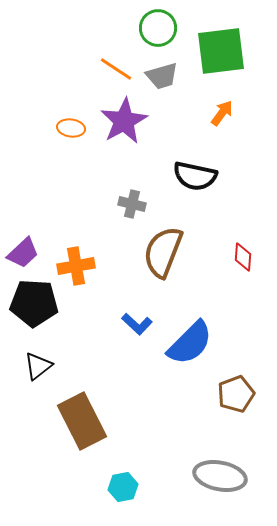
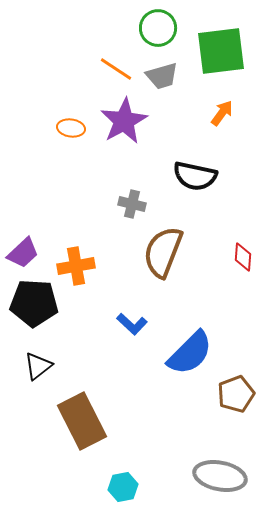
blue L-shape: moved 5 px left
blue semicircle: moved 10 px down
